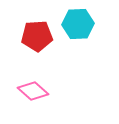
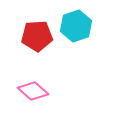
cyan hexagon: moved 2 px left, 2 px down; rotated 16 degrees counterclockwise
